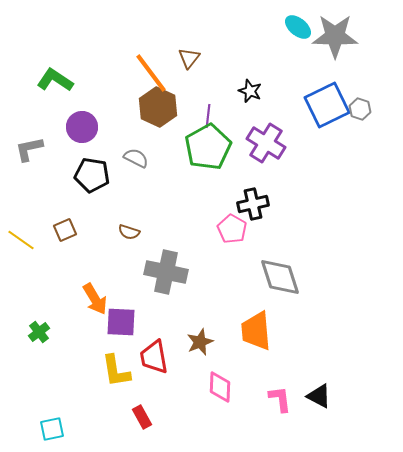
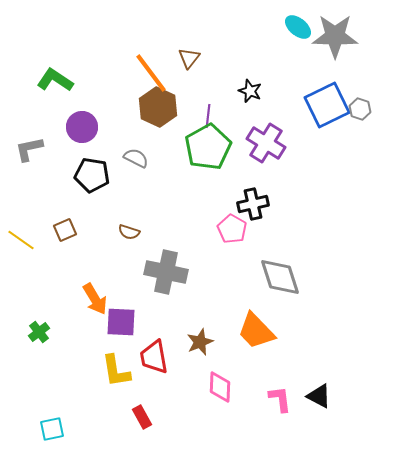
orange trapezoid: rotated 39 degrees counterclockwise
